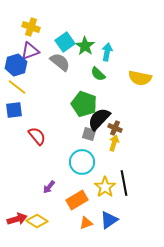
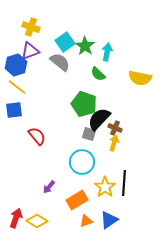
black line: rotated 15 degrees clockwise
red arrow: moved 1 px left, 1 px up; rotated 54 degrees counterclockwise
orange triangle: moved 2 px up
